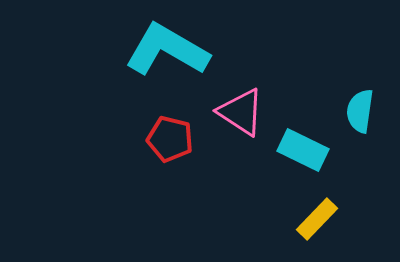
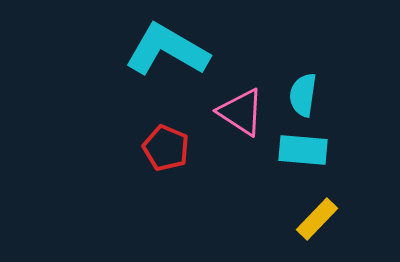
cyan semicircle: moved 57 px left, 16 px up
red pentagon: moved 4 px left, 9 px down; rotated 9 degrees clockwise
cyan rectangle: rotated 21 degrees counterclockwise
